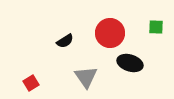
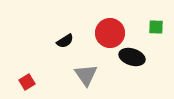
black ellipse: moved 2 px right, 6 px up
gray triangle: moved 2 px up
red square: moved 4 px left, 1 px up
